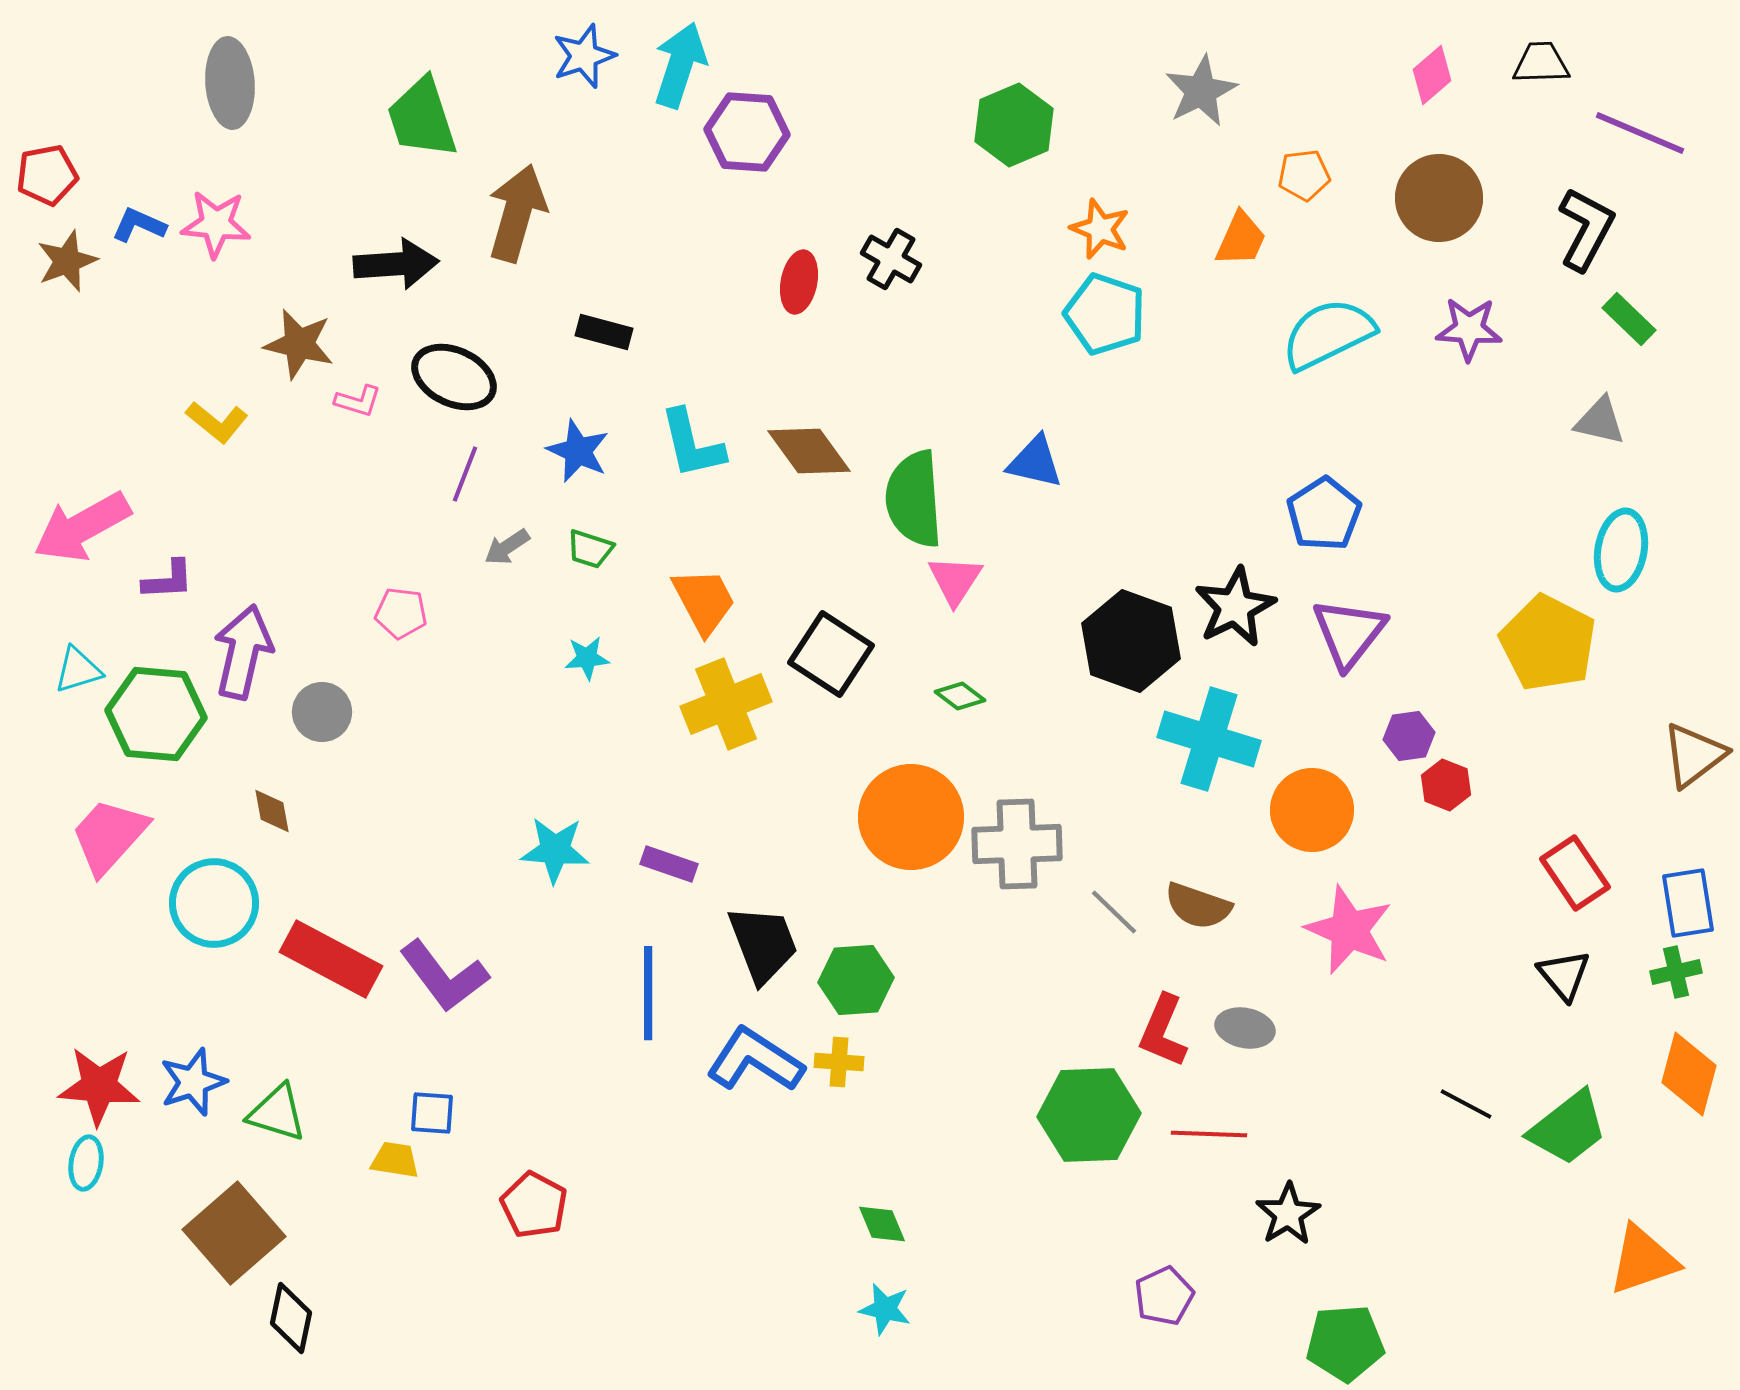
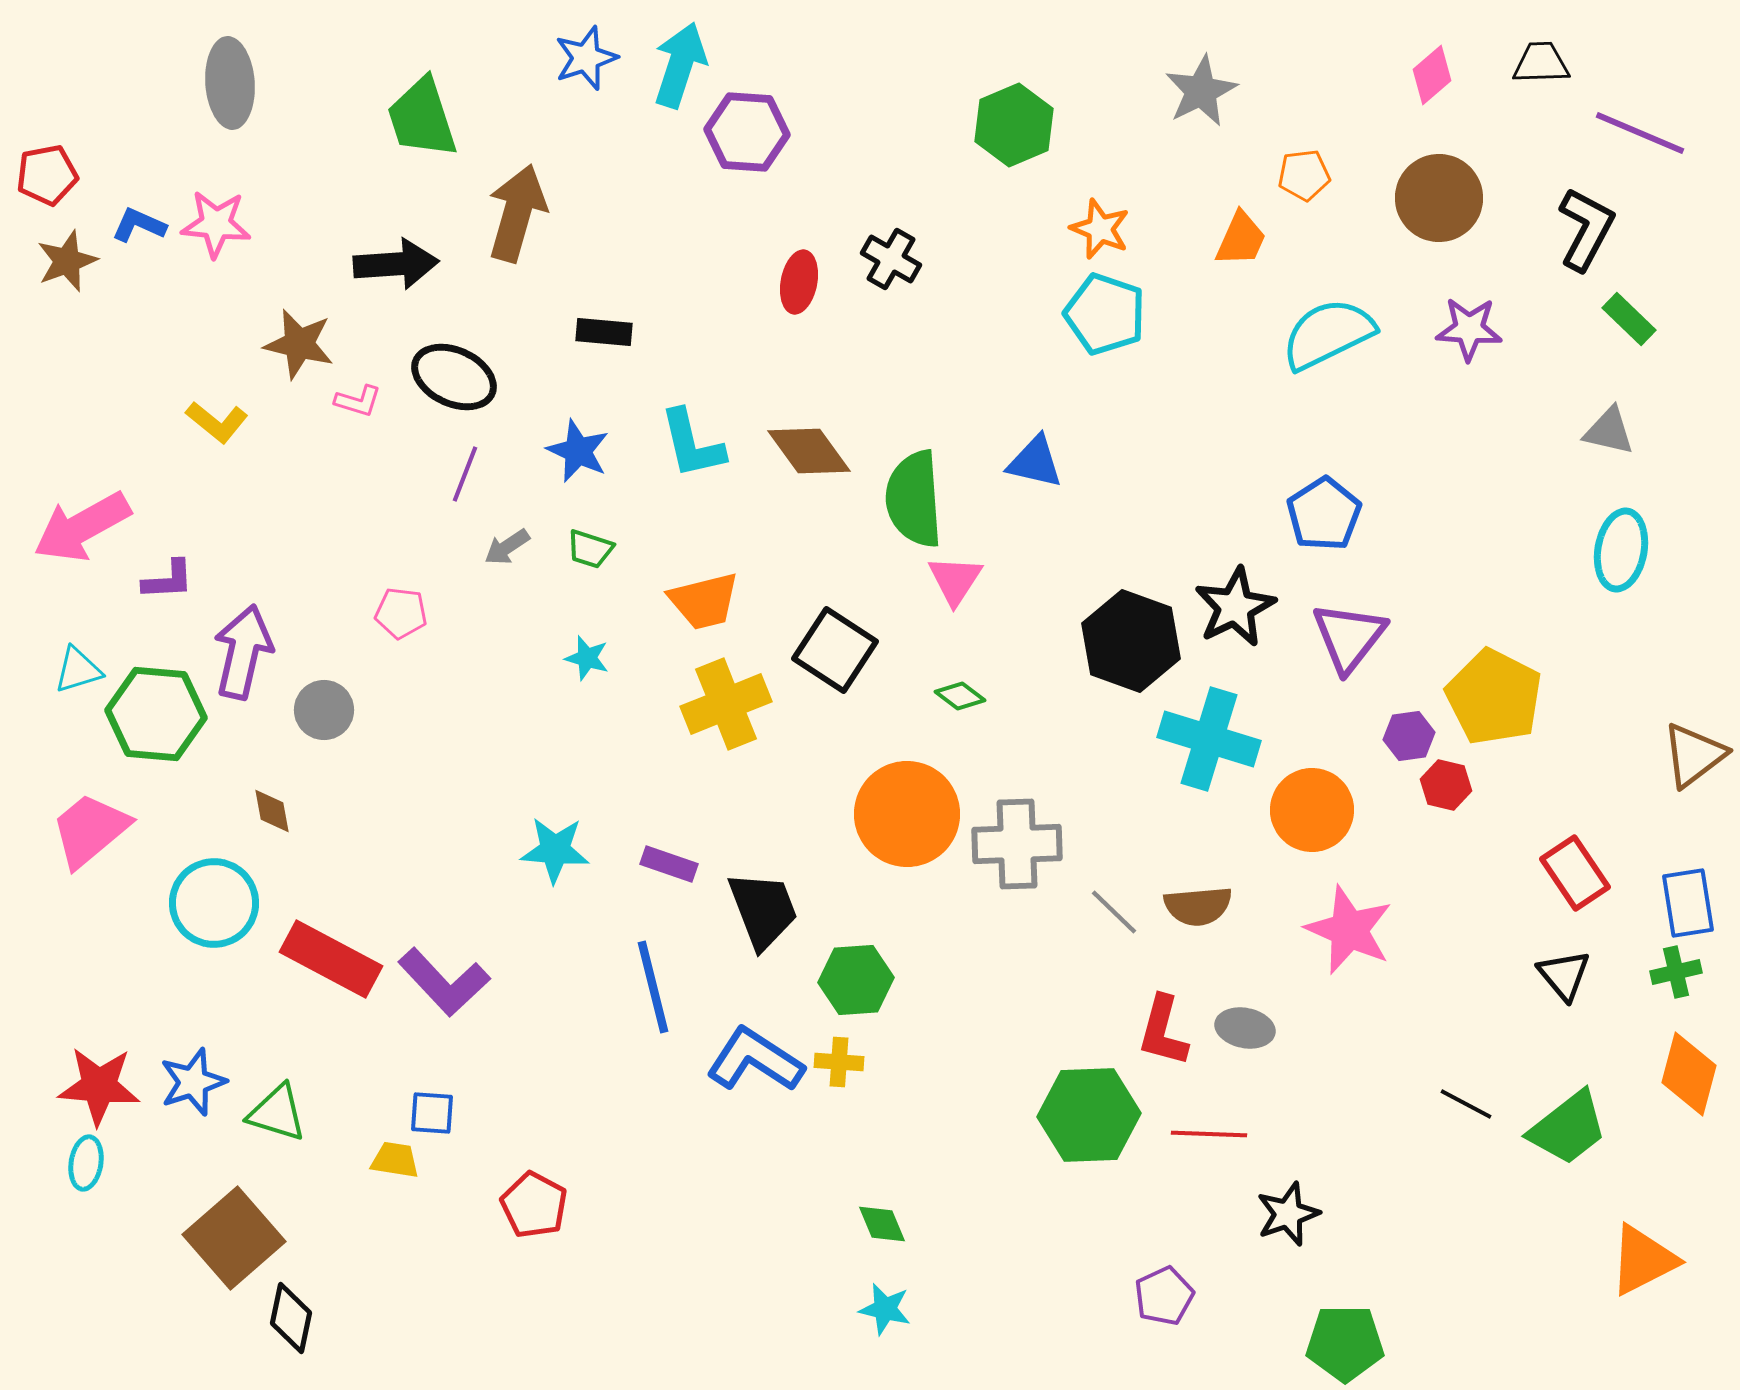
blue star at (584, 56): moved 2 px right, 2 px down
black rectangle at (604, 332): rotated 10 degrees counterclockwise
gray triangle at (1600, 421): moved 9 px right, 10 px down
orange trapezoid at (704, 601): rotated 104 degrees clockwise
purple triangle at (1349, 633): moved 4 px down
yellow pentagon at (1548, 643): moved 54 px left, 54 px down
black square at (831, 654): moved 4 px right, 4 px up
cyan star at (587, 658): rotated 21 degrees clockwise
gray circle at (322, 712): moved 2 px right, 2 px up
red hexagon at (1446, 785): rotated 9 degrees counterclockwise
orange circle at (911, 817): moved 4 px left, 3 px up
pink trapezoid at (109, 836): moved 19 px left, 6 px up; rotated 8 degrees clockwise
brown semicircle at (1198, 906): rotated 24 degrees counterclockwise
black trapezoid at (763, 944): moved 34 px up
purple L-shape at (444, 976): moved 6 px down; rotated 6 degrees counterclockwise
blue line at (648, 993): moved 5 px right, 6 px up; rotated 14 degrees counterclockwise
red L-shape at (1163, 1031): rotated 8 degrees counterclockwise
black star at (1288, 1214): rotated 12 degrees clockwise
brown square at (234, 1233): moved 5 px down
orange triangle at (1643, 1260): rotated 8 degrees counterclockwise
green pentagon at (1345, 1343): rotated 4 degrees clockwise
